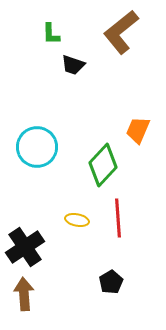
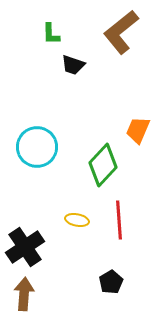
red line: moved 1 px right, 2 px down
brown arrow: rotated 8 degrees clockwise
